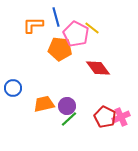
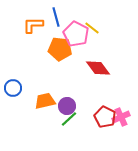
orange trapezoid: moved 1 px right, 3 px up
